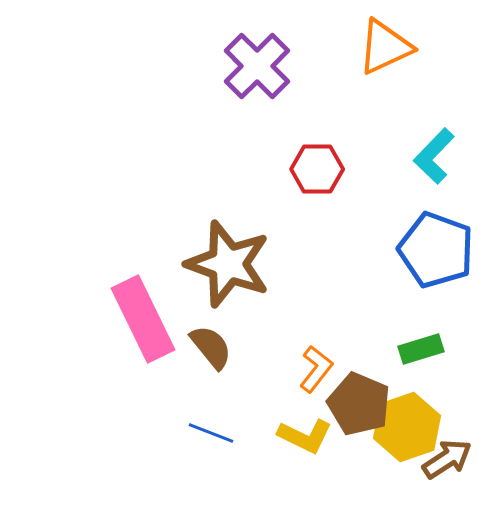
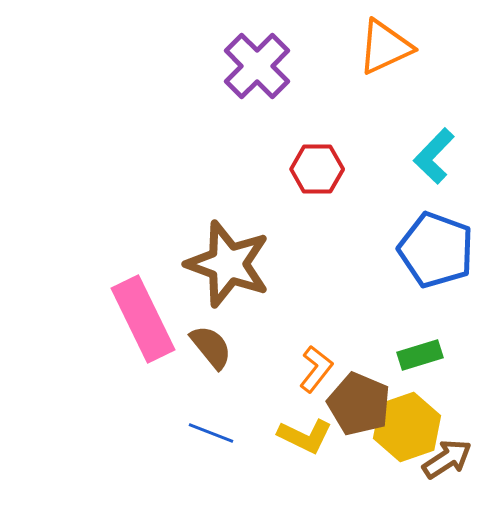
green rectangle: moved 1 px left, 6 px down
